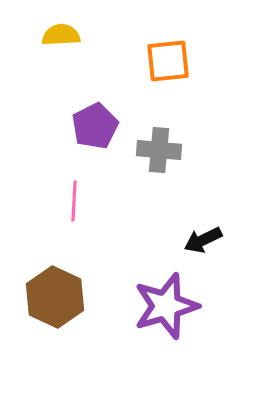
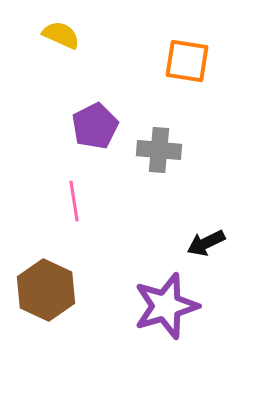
yellow semicircle: rotated 27 degrees clockwise
orange square: moved 19 px right; rotated 15 degrees clockwise
pink line: rotated 12 degrees counterclockwise
black arrow: moved 3 px right, 3 px down
brown hexagon: moved 9 px left, 7 px up
